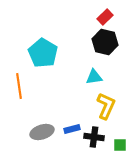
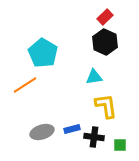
black hexagon: rotated 10 degrees clockwise
orange line: moved 6 px right, 1 px up; rotated 65 degrees clockwise
yellow L-shape: rotated 32 degrees counterclockwise
